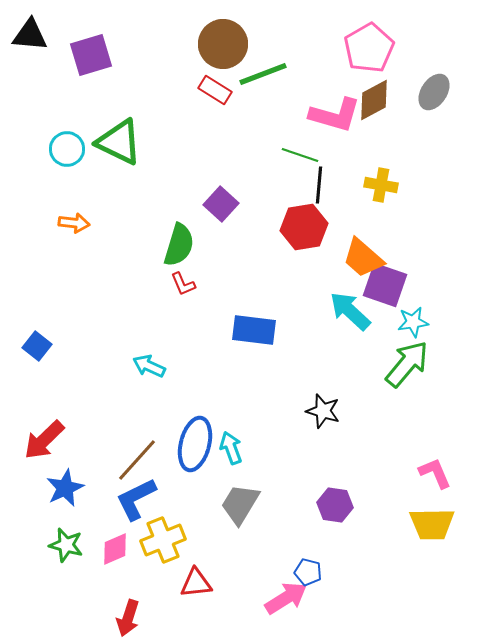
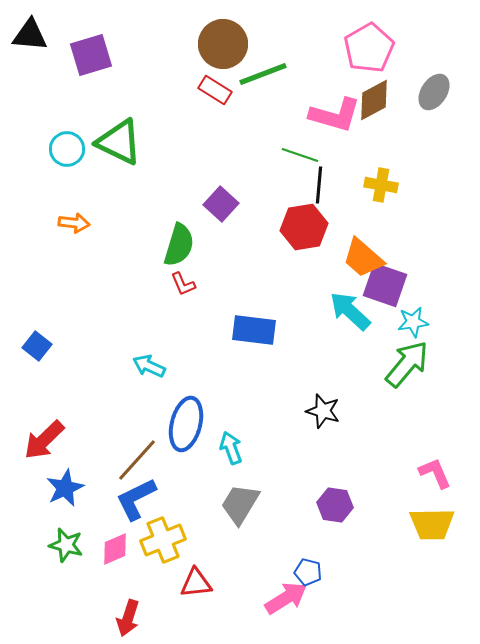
blue ellipse at (195, 444): moved 9 px left, 20 px up
